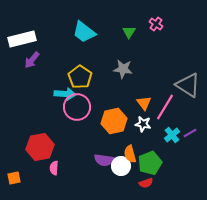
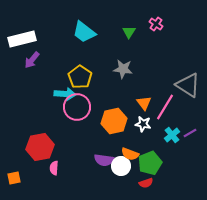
orange semicircle: rotated 54 degrees counterclockwise
